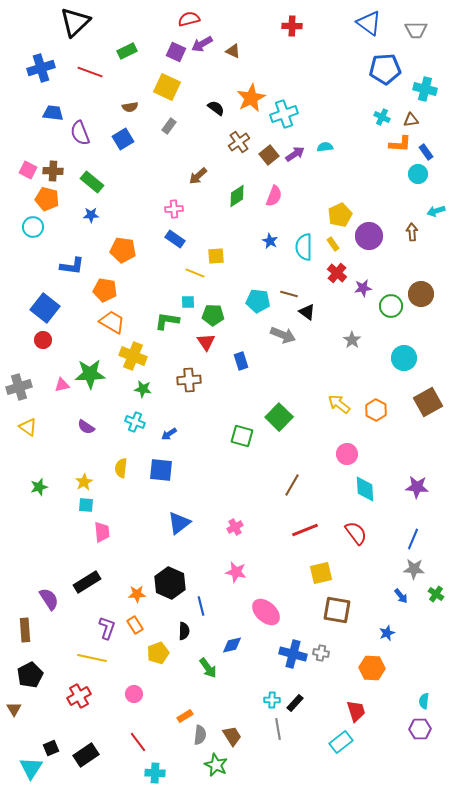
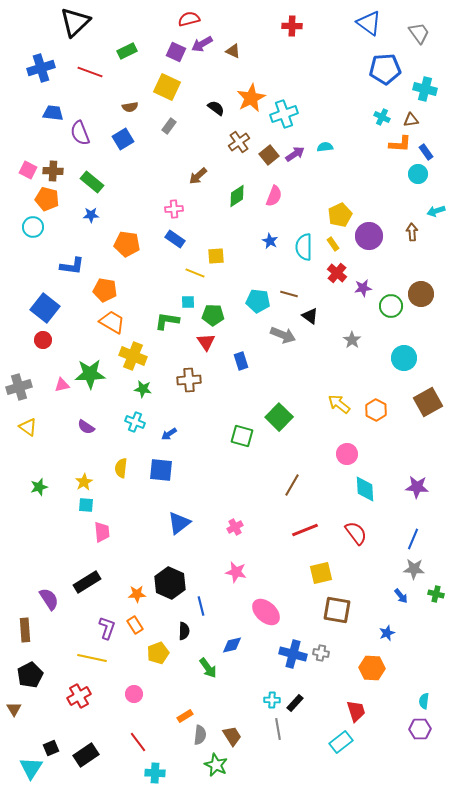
gray trapezoid at (416, 30): moved 3 px right, 3 px down; rotated 125 degrees counterclockwise
orange pentagon at (123, 250): moved 4 px right, 6 px up
black triangle at (307, 312): moved 3 px right, 4 px down
green cross at (436, 594): rotated 21 degrees counterclockwise
